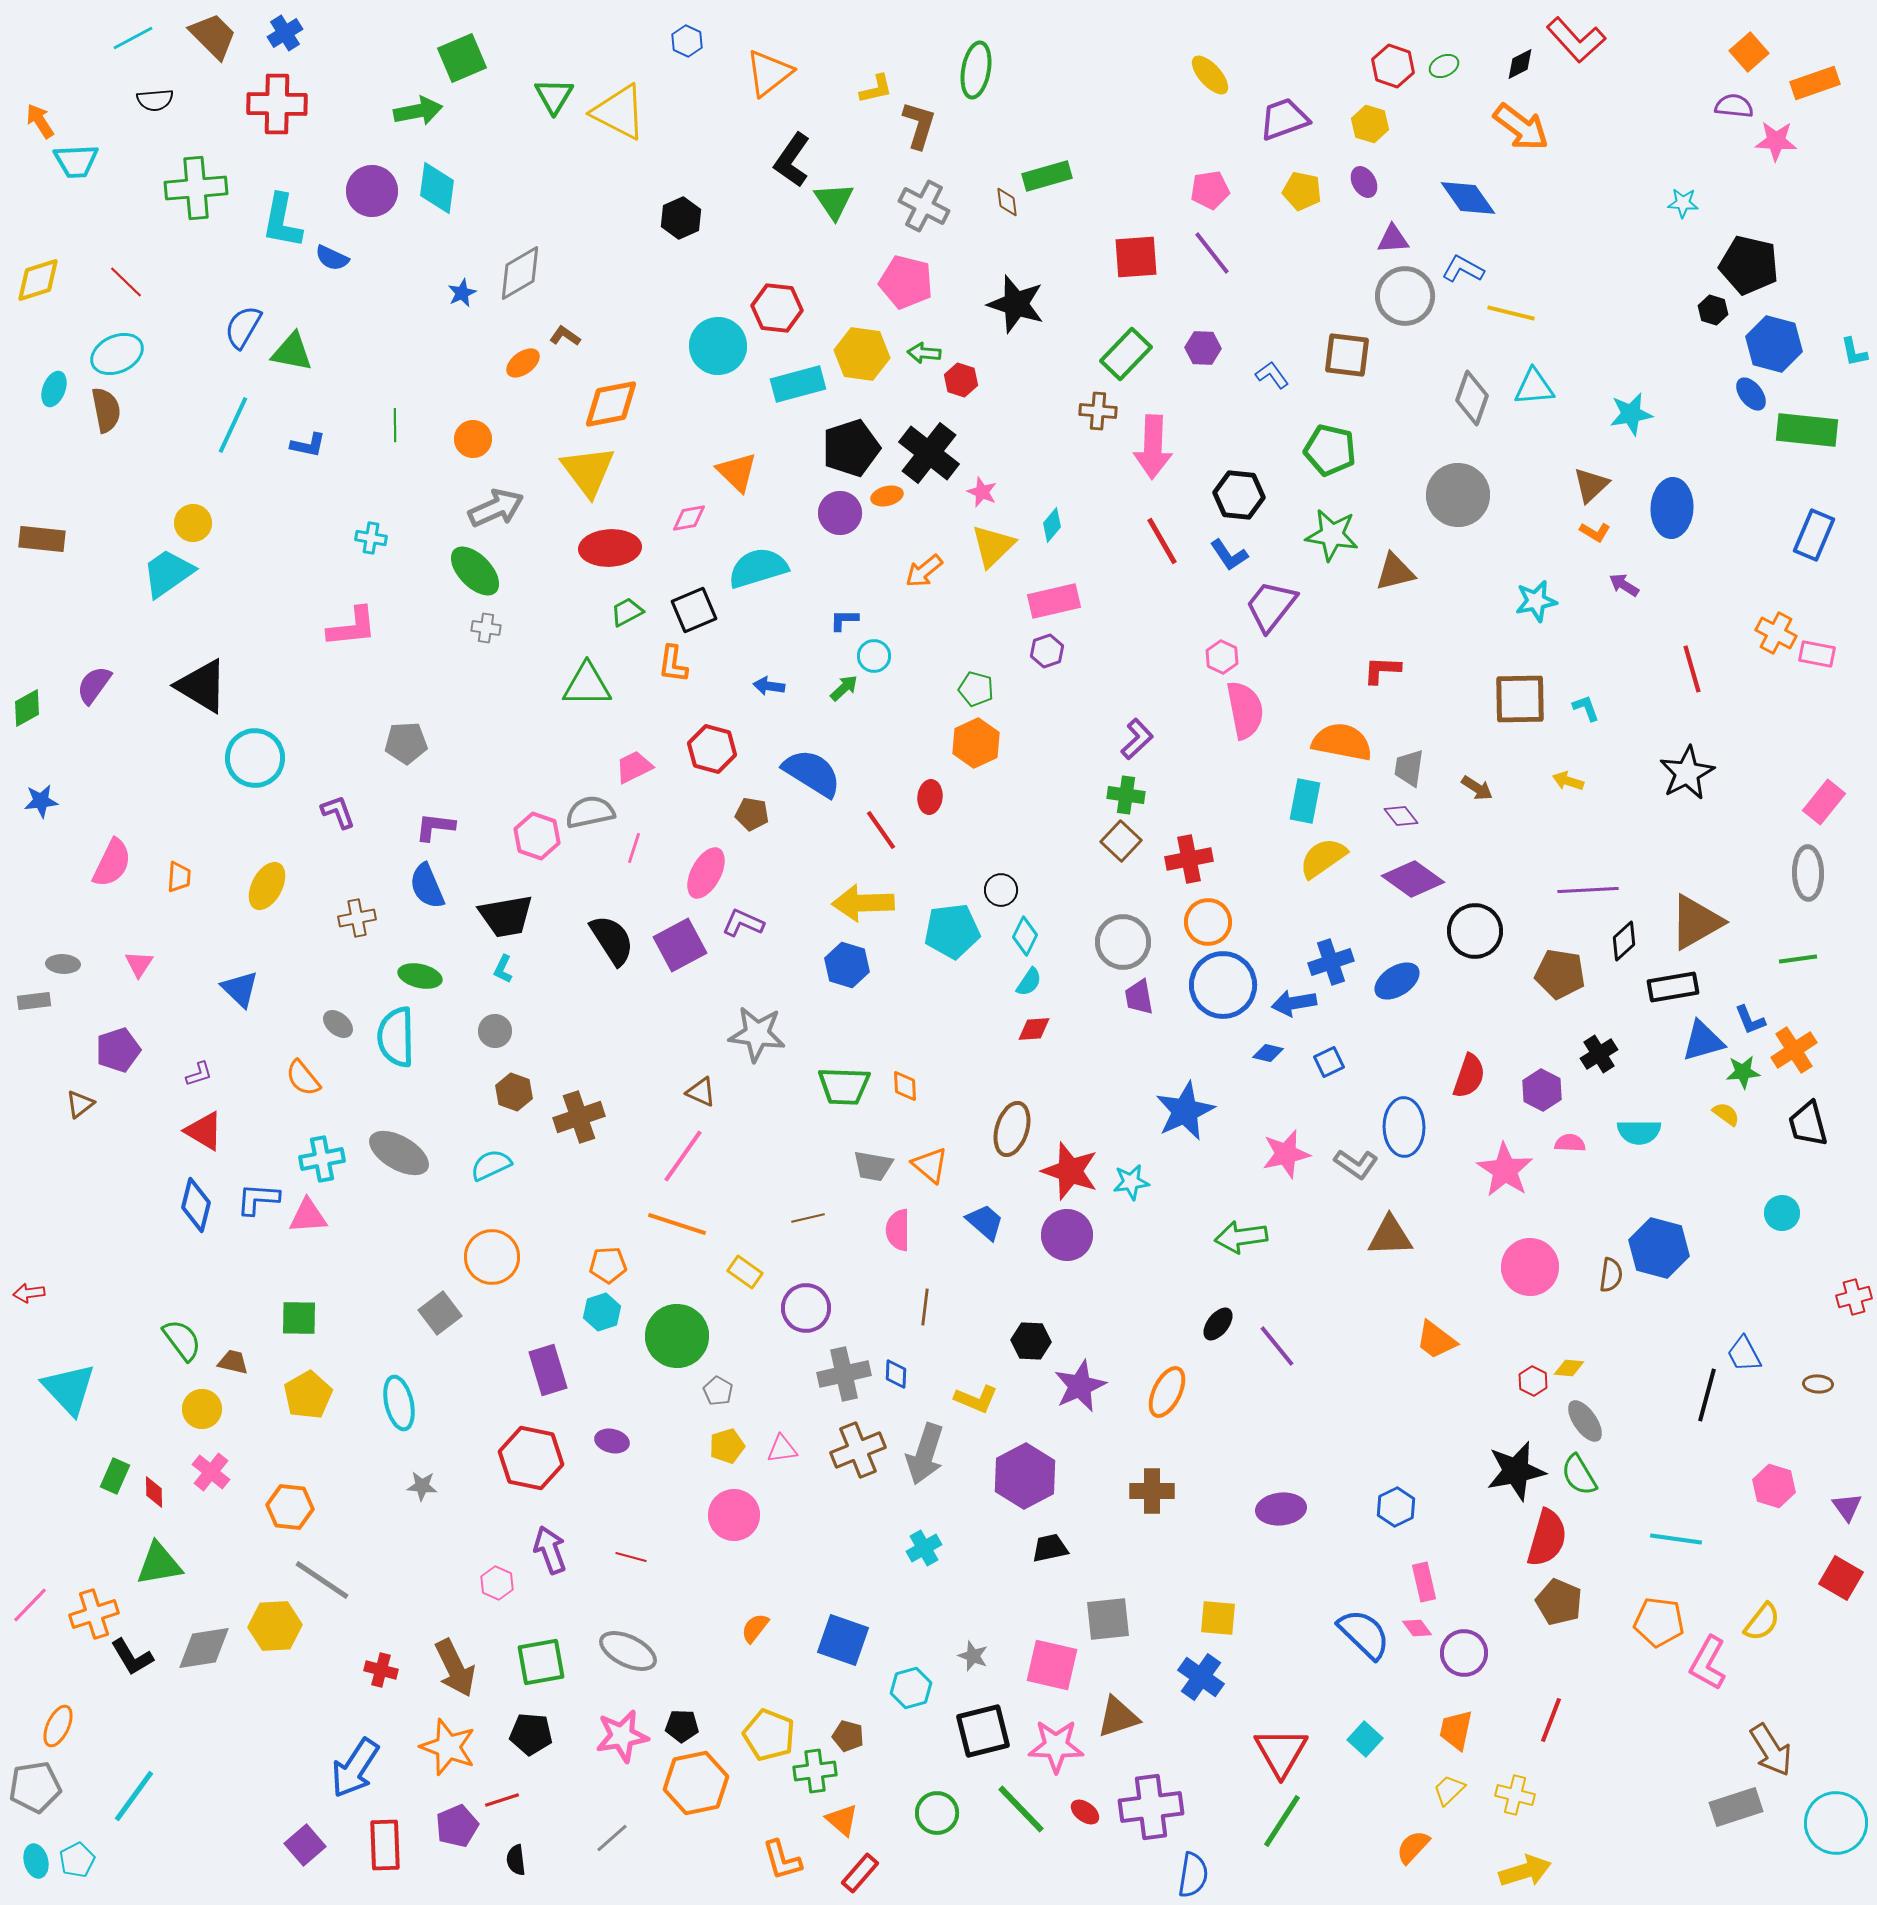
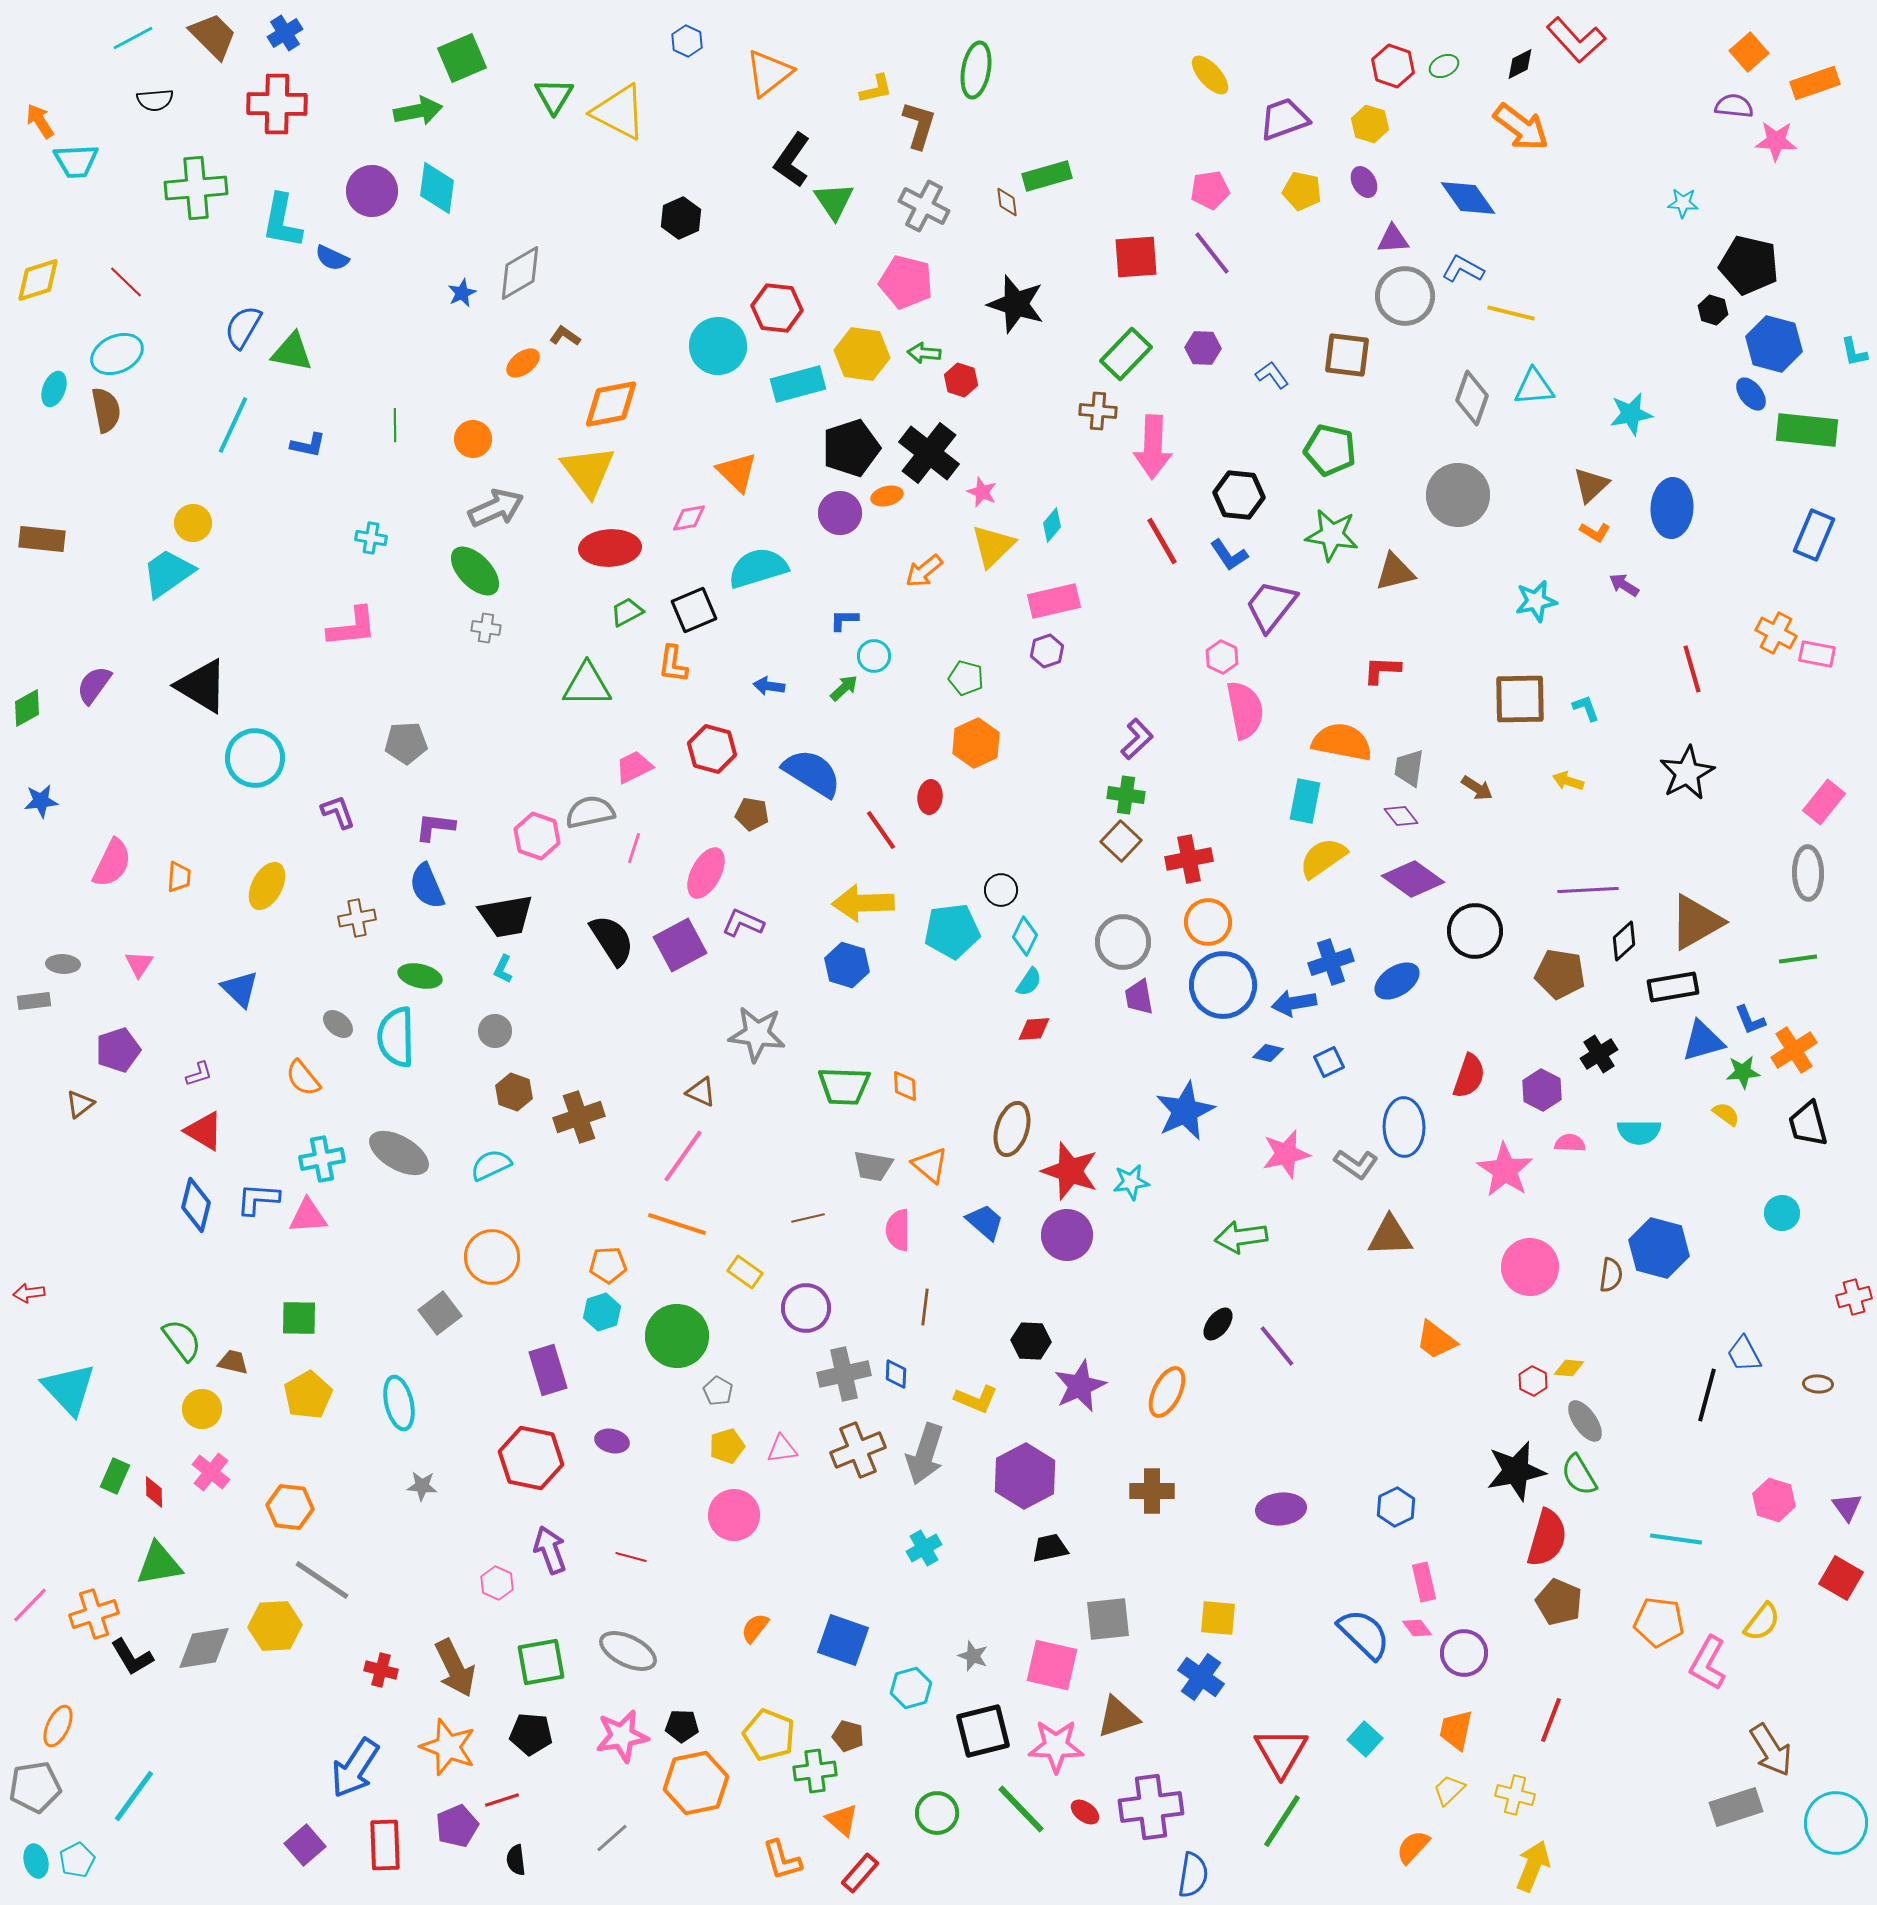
green pentagon at (976, 689): moved 10 px left, 11 px up
pink hexagon at (1774, 1486): moved 14 px down
yellow arrow at (1525, 1871): moved 8 px right, 5 px up; rotated 51 degrees counterclockwise
